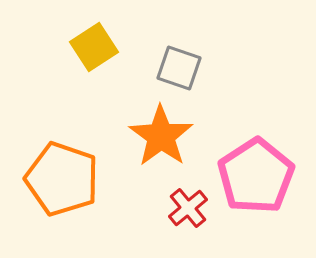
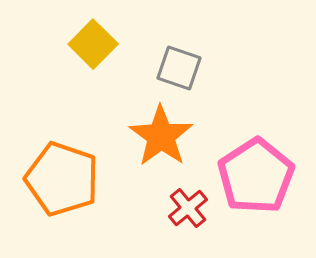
yellow square: moved 1 px left, 3 px up; rotated 12 degrees counterclockwise
